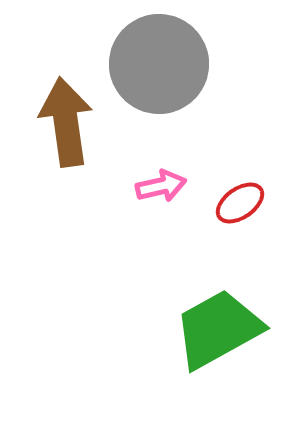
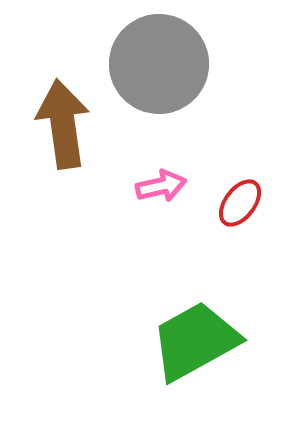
brown arrow: moved 3 px left, 2 px down
red ellipse: rotated 18 degrees counterclockwise
green trapezoid: moved 23 px left, 12 px down
